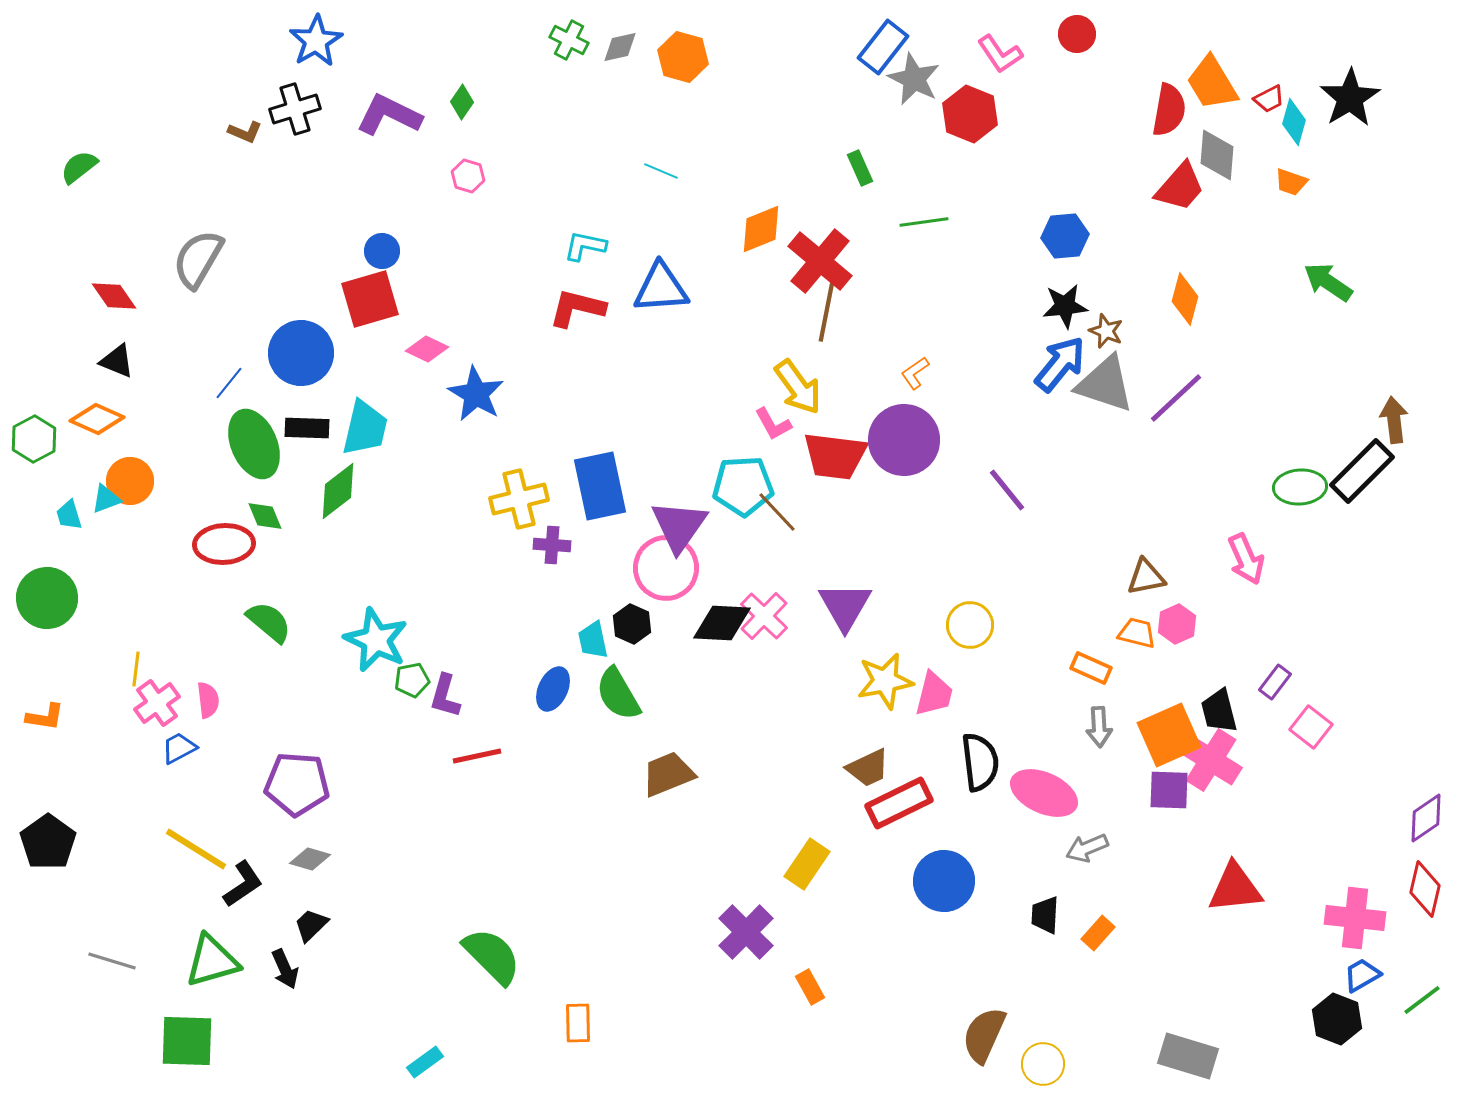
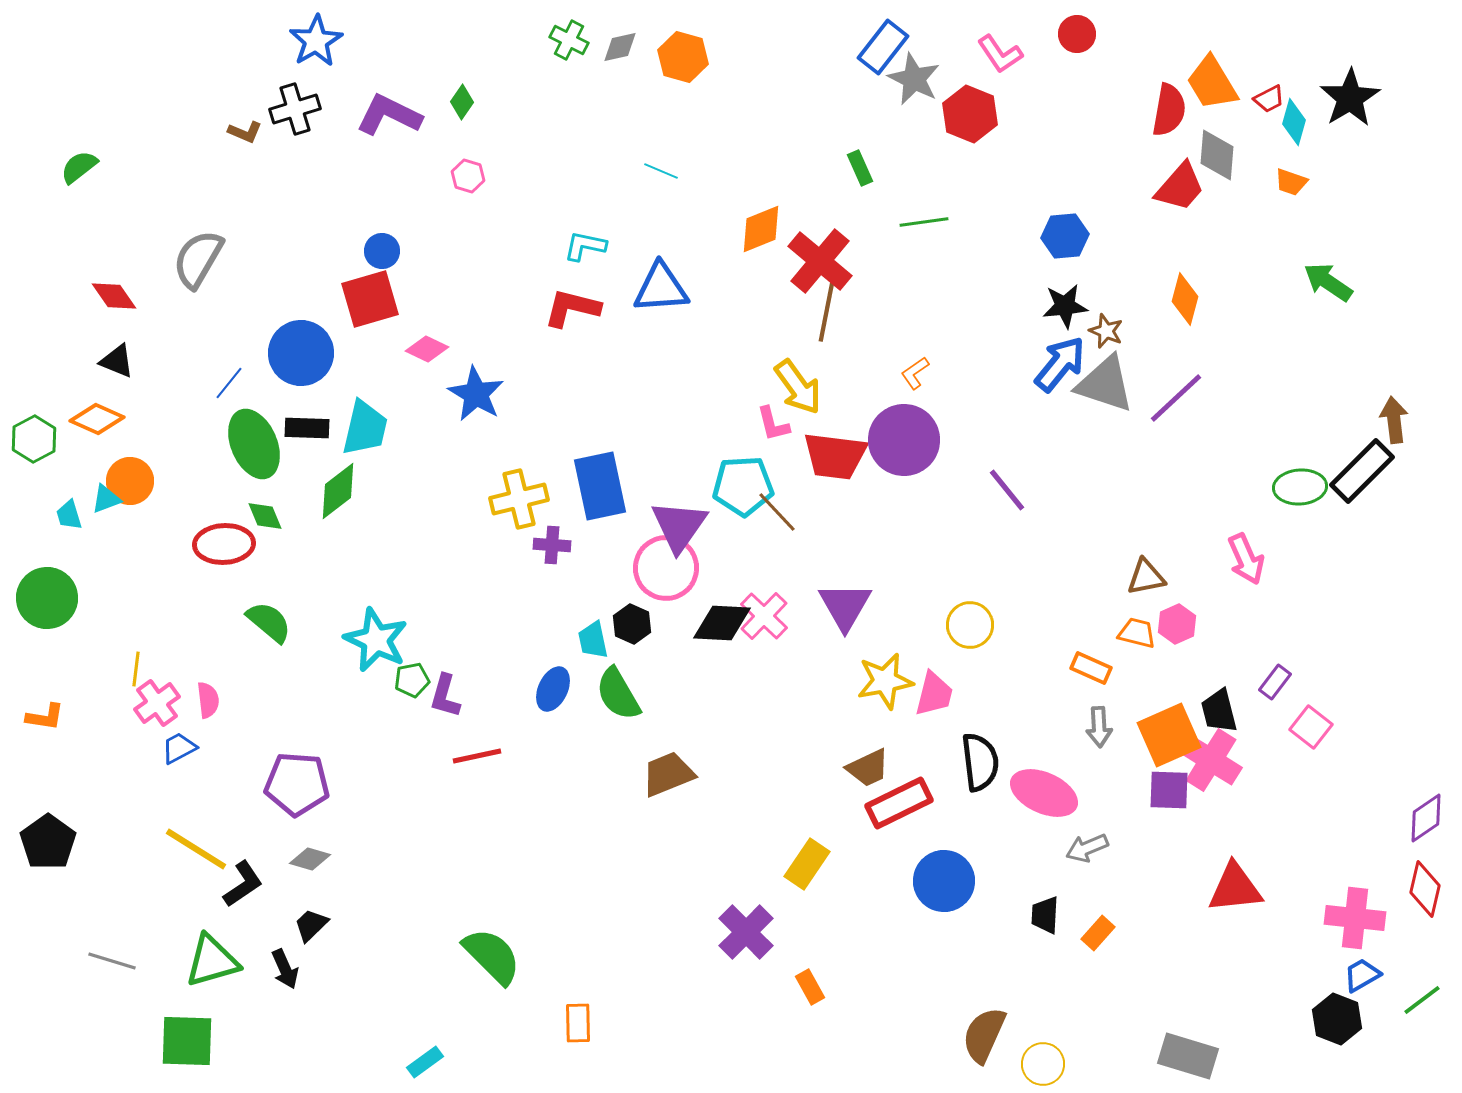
red L-shape at (577, 308): moved 5 px left
pink L-shape at (773, 424): rotated 15 degrees clockwise
